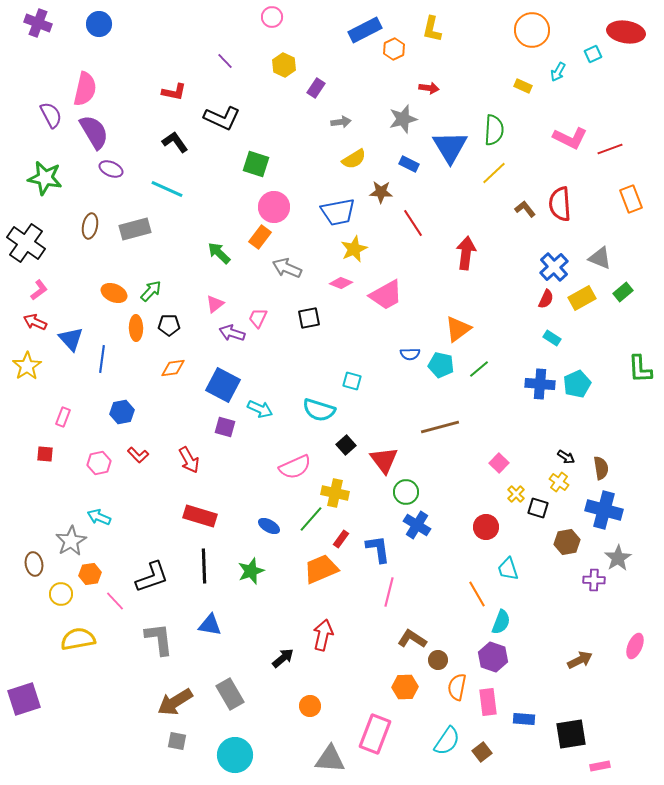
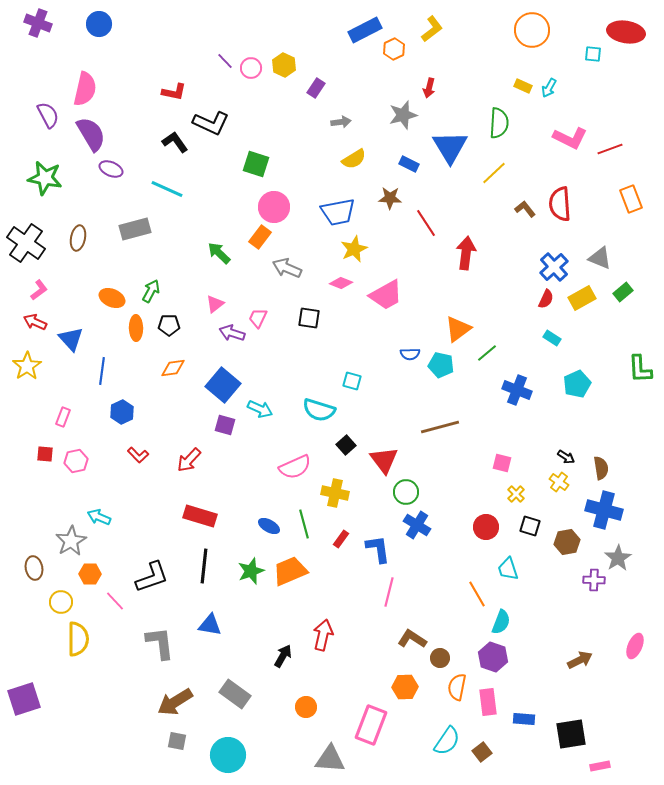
pink circle at (272, 17): moved 21 px left, 51 px down
yellow L-shape at (432, 29): rotated 140 degrees counterclockwise
cyan square at (593, 54): rotated 30 degrees clockwise
cyan arrow at (558, 72): moved 9 px left, 16 px down
red arrow at (429, 88): rotated 96 degrees clockwise
purple semicircle at (51, 115): moved 3 px left
black L-shape at (222, 118): moved 11 px left, 5 px down
gray star at (403, 119): moved 4 px up
green semicircle at (494, 130): moved 5 px right, 7 px up
purple semicircle at (94, 132): moved 3 px left, 2 px down
brown star at (381, 192): moved 9 px right, 6 px down
red line at (413, 223): moved 13 px right
brown ellipse at (90, 226): moved 12 px left, 12 px down
green arrow at (151, 291): rotated 15 degrees counterclockwise
orange ellipse at (114, 293): moved 2 px left, 5 px down
black square at (309, 318): rotated 20 degrees clockwise
blue line at (102, 359): moved 12 px down
green line at (479, 369): moved 8 px right, 16 px up
blue cross at (540, 384): moved 23 px left, 6 px down; rotated 16 degrees clockwise
blue square at (223, 385): rotated 12 degrees clockwise
blue hexagon at (122, 412): rotated 15 degrees counterclockwise
purple square at (225, 427): moved 2 px up
red arrow at (189, 460): rotated 72 degrees clockwise
pink hexagon at (99, 463): moved 23 px left, 2 px up
pink square at (499, 463): moved 3 px right; rotated 30 degrees counterclockwise
black square at (538, 508): moved 8 px left, 18 px down
green line at (311, 519): moved 7 px left, 5 px down; rotated 56 degrees counterclockwise
brown ellipse at (34, 564): moved 4 px down
black line at (204, 566): rotated 8 degrees clockwise
orange trapezoid at (321, 569): moved 31 px left, 2 px down
orange hexagon at (90, 574): rotated 10 degrees clockwise
yellow circle at (61, 594): moved 8 px down
yellow semicircle at (78, 639): rotated 100 degrees clockwise
gray L-shape at (159, 639): moved 1 px right, 4 px down
black arrow at (283, 658): moved 2 px up; rotated 20 degrees counterclockwise
brown circle at (438, 660): moved 2 px right, 2 px up
gray rectangle at (230, 694): moved 5 px right; rotated 24 degrees counterclockwise
orange circle at (310, 706): moved 4 px left, 1 px down
pink rectangle at (375, 734): moved 4 px left, 9 px up
cyan circle at (235, 755): moved 7 px left
